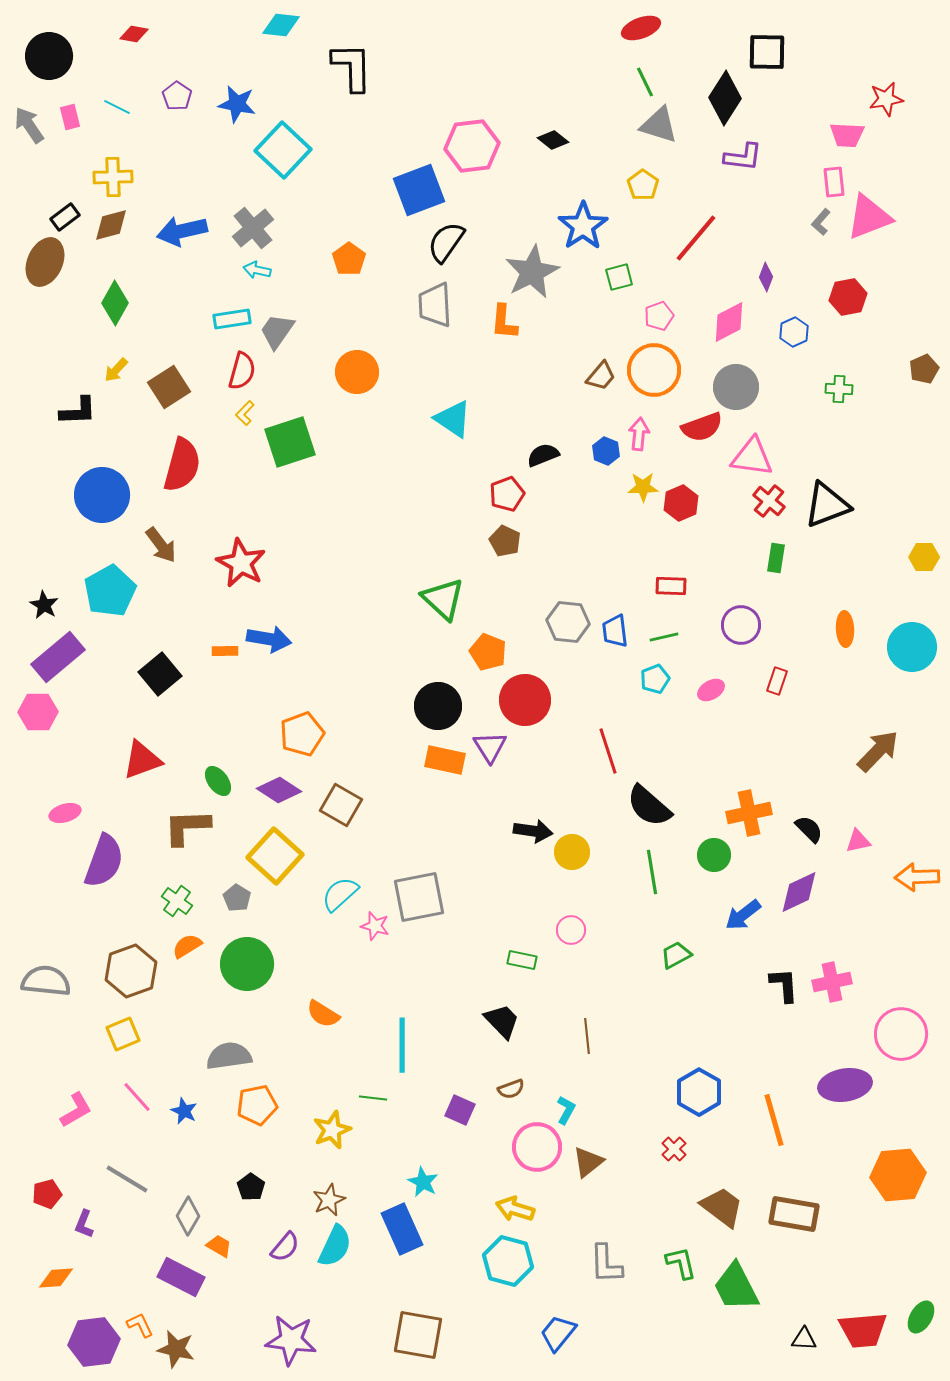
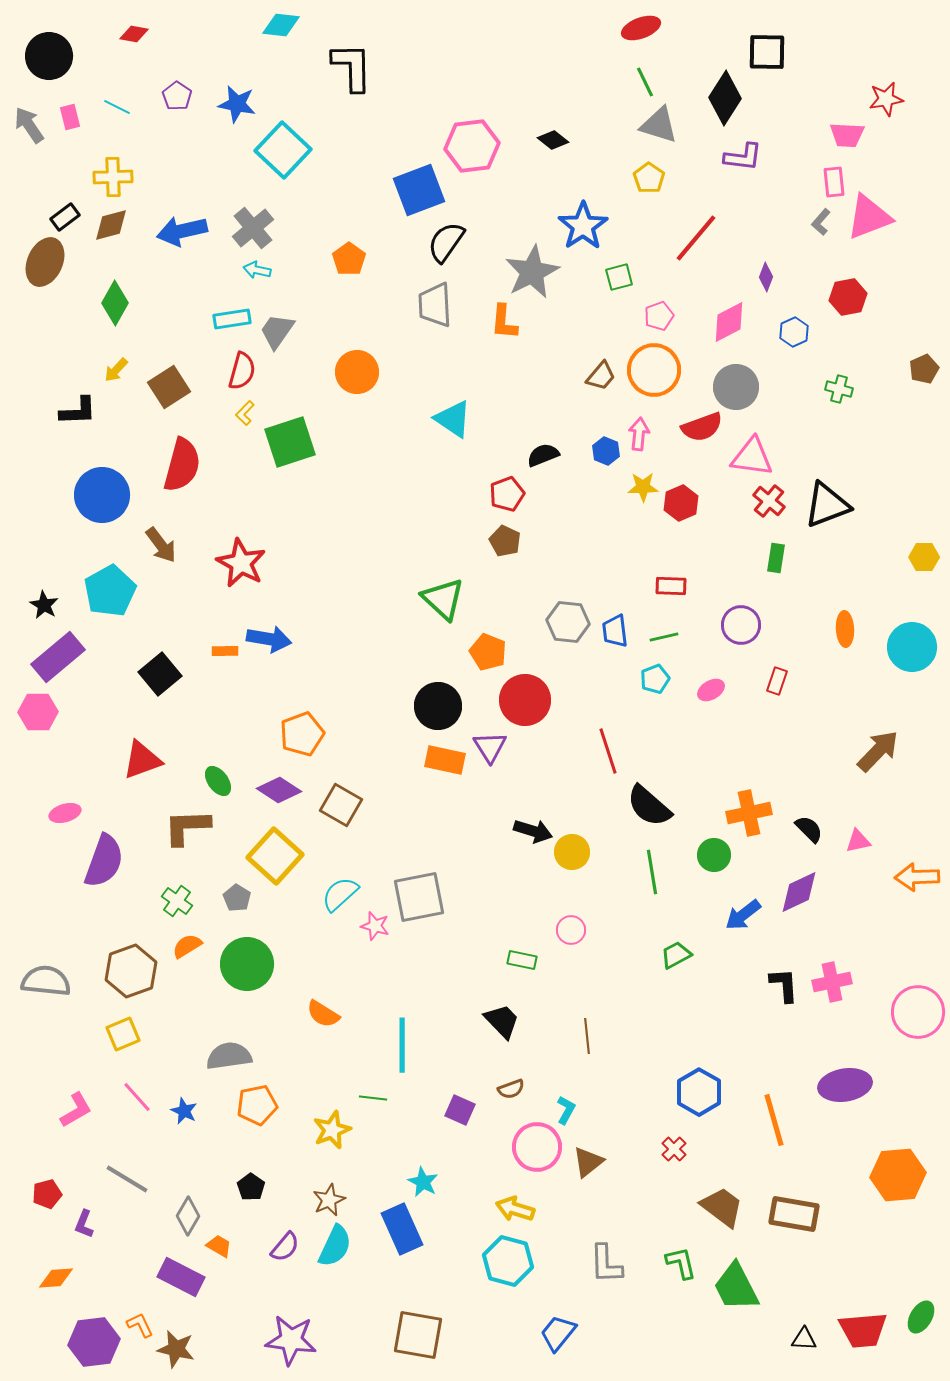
yellow pentagon at (643, 185): moved 6 px right, 7 px up
green cross at (839, 389): rotated 12 degrees clockwise
black arrow at (533, 831): rotated 9 degrees clockwise
pink circle at (901, 1034): moved 17 px right, 22 px up
